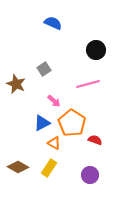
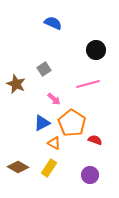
pink arrow: moved 2 px up
